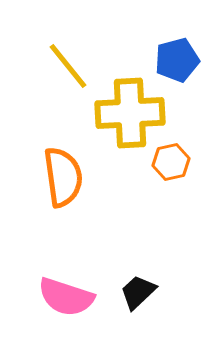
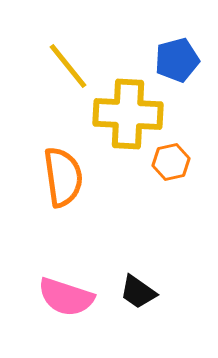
yellow cross: moved 2 px left, 1 px down; rotated 6 degrees clockwise
black trapezoid: rotated 102 degrees counterclockwise
